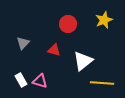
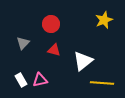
red circle: moved 17 px left
pink triangle: moved 1 px up; rotated 28 degrees counterclockwise
